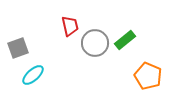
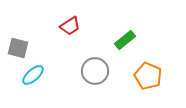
red trapezoid: rotated 70 degrees clockwise
gray circle: moved 28 px down
gray square: rotated 35 degrees clockwise
